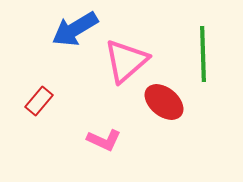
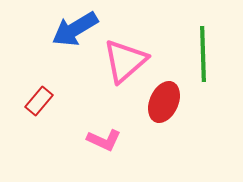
pink triangle: moved 1 px left
red ellipse: rotated 75 degrees clockwise
